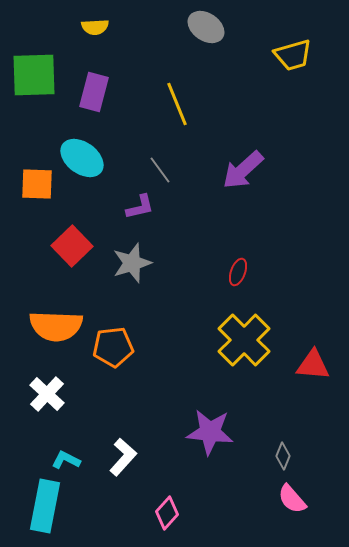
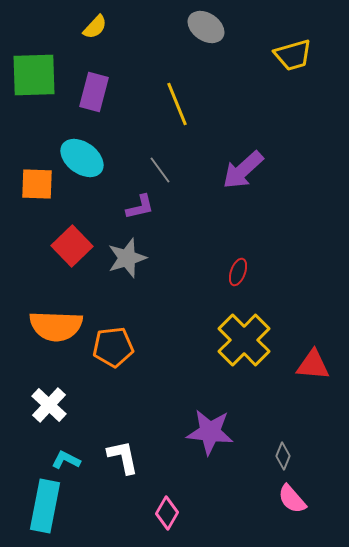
yellow semicircle: rotated 44 degrees counterclockwise
gray star: moved 5 px left, 5 px up
white cross: moved 2 px right, 11 px down
white L-shape: rotated 54 degrees counterclockwise
pink diamond: rotated 12 degrees counterclockwise
